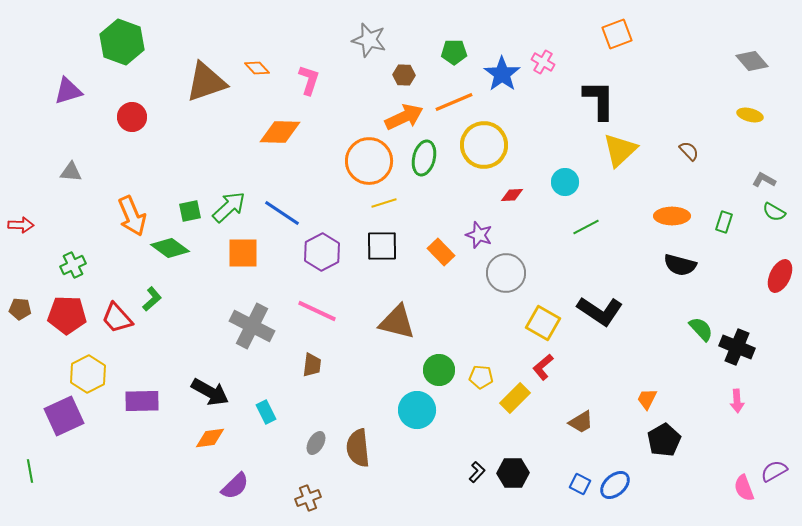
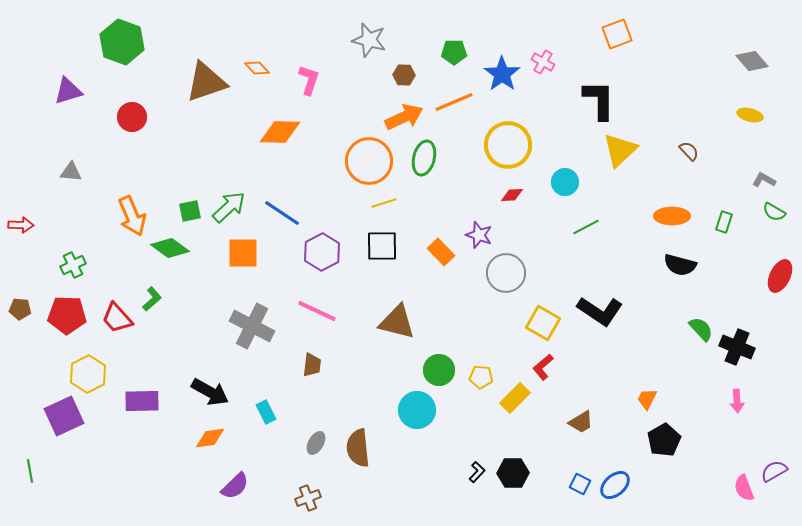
yellow circle at (484, 145): moved 24 px right
